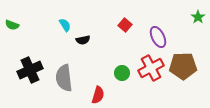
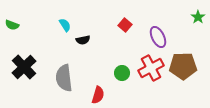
black cross: moved 6 px left, 3 px up; rotated 20 degrees counterclockwise
